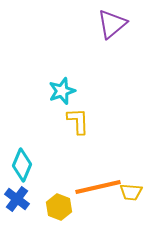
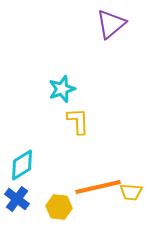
purple triangle: moved 1 px left
cyan star: moved 2 px up
cyan diamond: rotated 36 degrees clockwise
yellow hexagon: rotated 15 degrees counterclockwise
